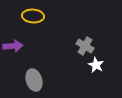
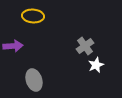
gray cross: rotated 24 degrees clockwise
white star: rotated 21 degrees clockwise
